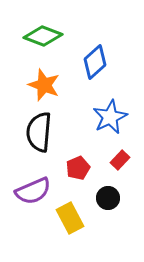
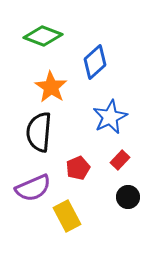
orange star: moved 7 px right, 2 px down; rotated 12 degrees clockwise
purple semicircle: moved 3 px up
black circle: moved 20 px right, 1 px up
yellow rectangle: moved 3 px left, 2 px up
